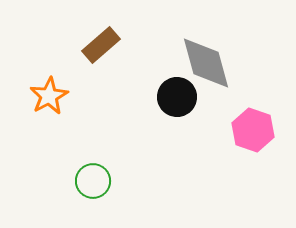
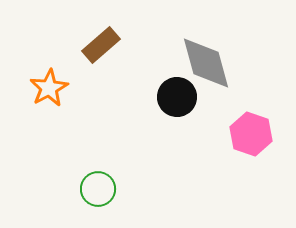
orange star: moved 8 px up
pink hexagon: moved 2 px left, 4 px down
green circle: moved 5 px right, 8 px down
